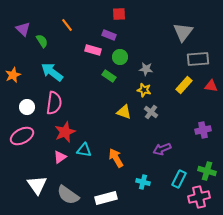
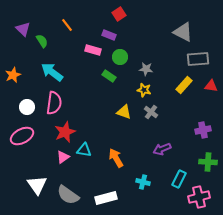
red square: rotated 32 degrees counterclockwise
gray triangle: rotated 40 degrees counterclockwise
pink triangle: moved 3 px right
green cross: moved 1 px right, 9 px up; rotated 12 degrees counterclockwise
